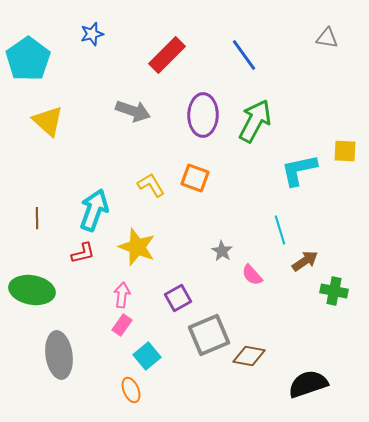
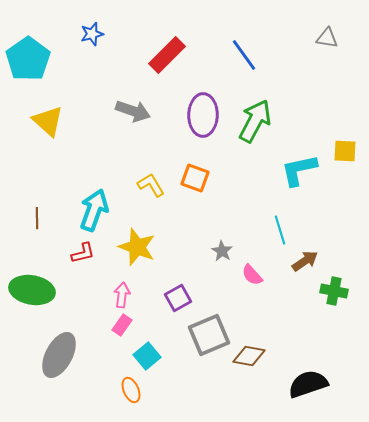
gray ellipse: rotated 36 degrees clockwise
